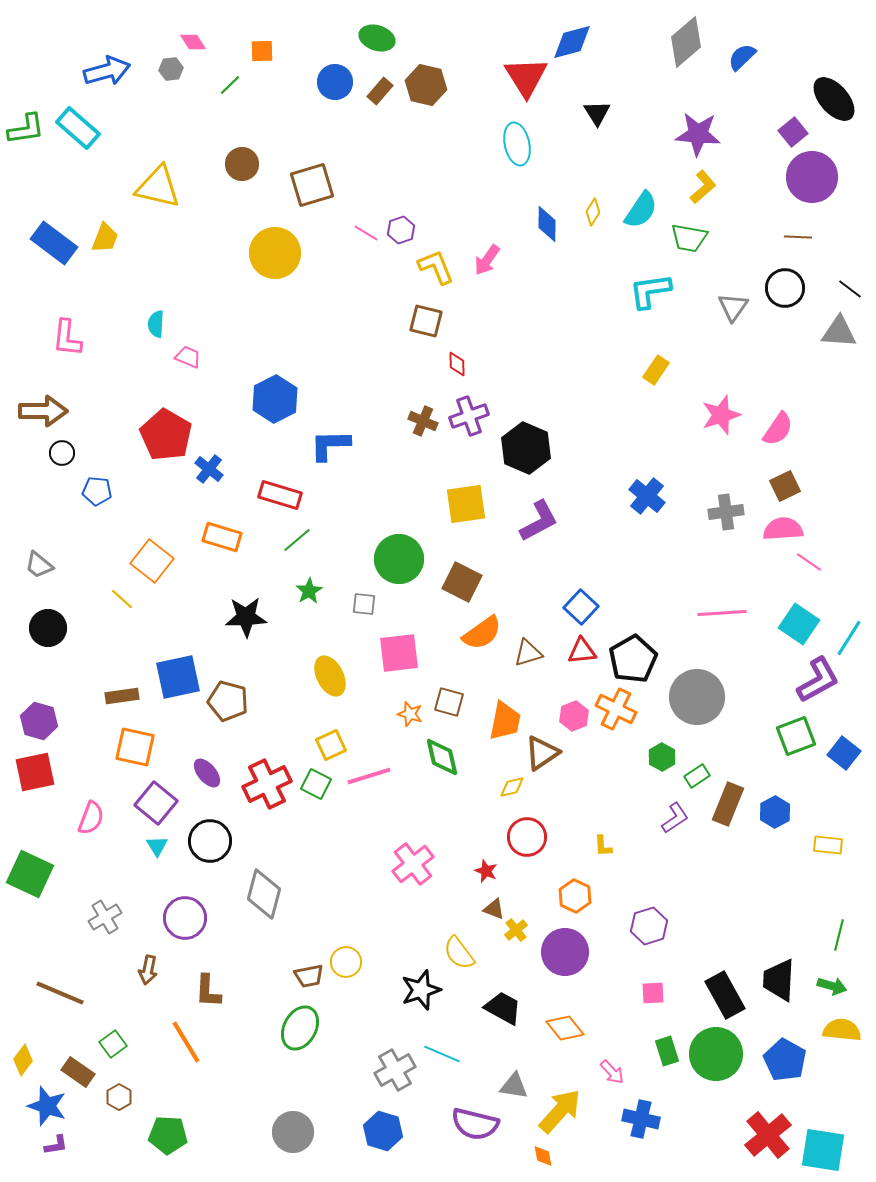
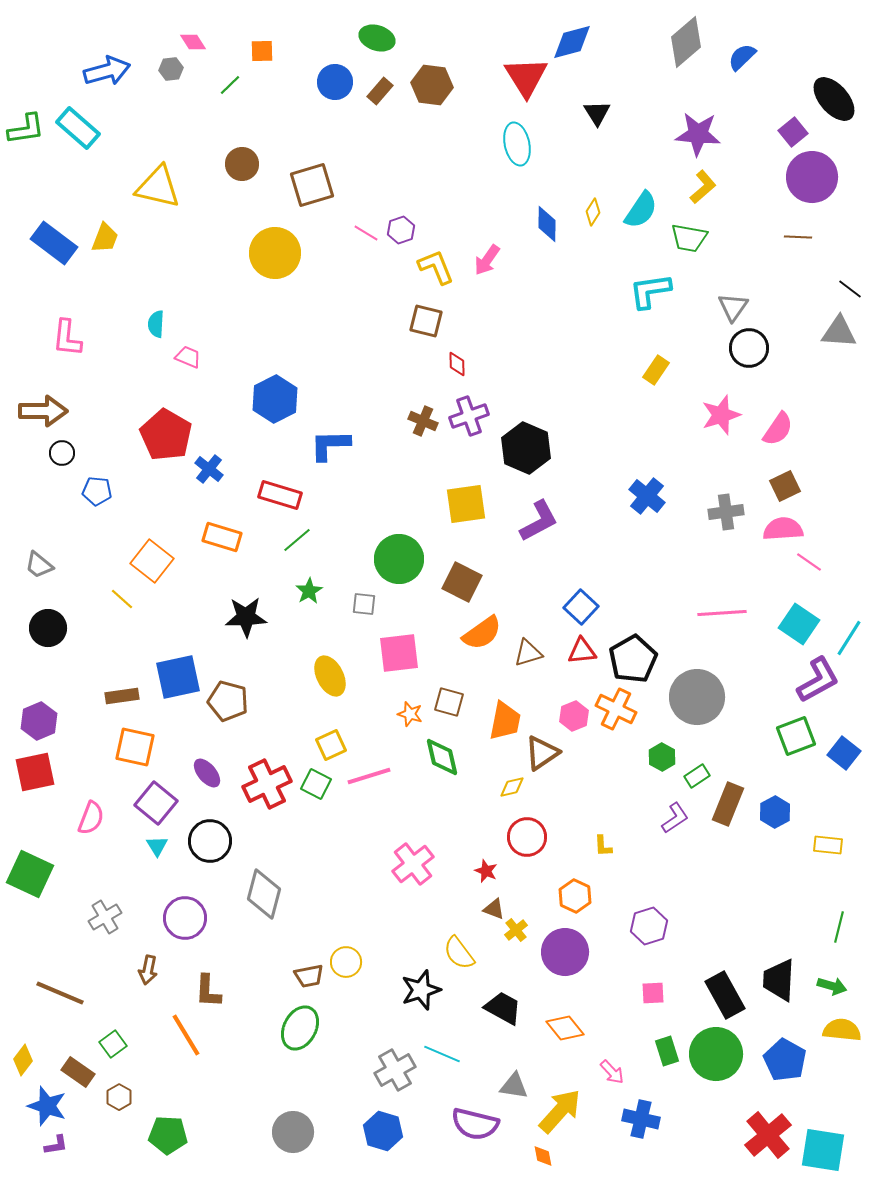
brown hexagon at (426, 85): moved 6 px right; rotated 6 degrees counterclockwise
black circle at (785, 288): moved 36 px left, 60 px down
purple hexagon at (39, 721): rotated 21 degrees clockwise
green line at (839, 935): moved 8 px up
orange line at (186, 1042): moved 7 px up
